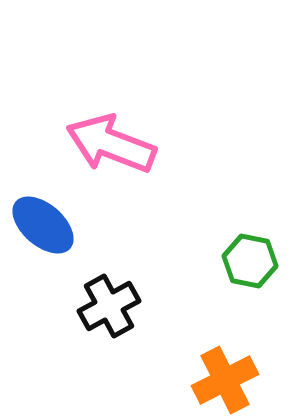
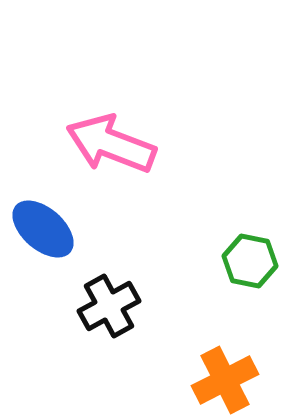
blue ellipse: moved 4 px down
